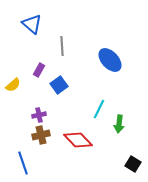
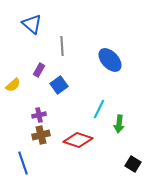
red diamond: rotated 28 degrees counterclockwise
